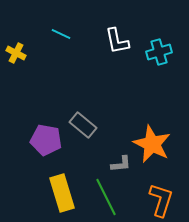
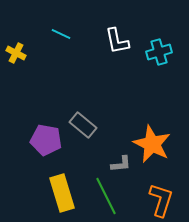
green line: moved 1 px up
